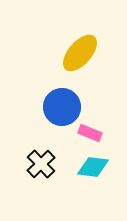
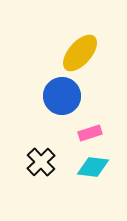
blue circle: moved 11 px up
pink rectangle: rotated 40 degrees counterclockwise
black cross: moved 2 px up
